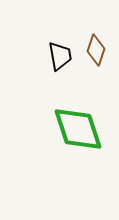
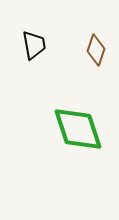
black trapezoid: moved 26 px left, 11 px up
